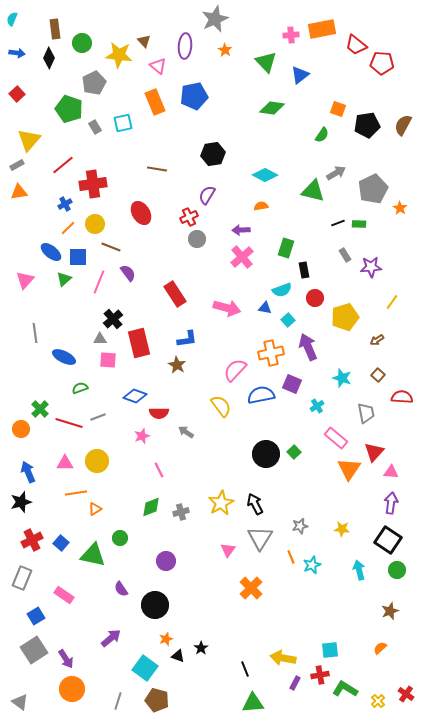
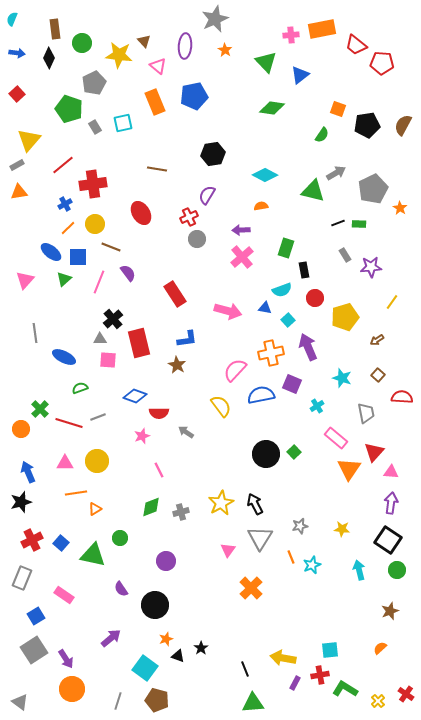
pink arrow at (227, 308): moved 1 px right, 3 px down
